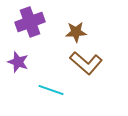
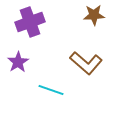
brown star: moved 18 px right, 17 px up
purple star: rotated 20 degrees clockwise
